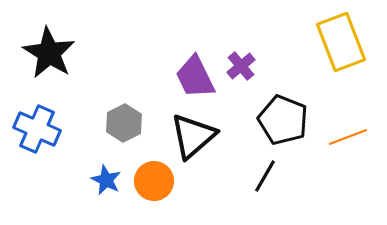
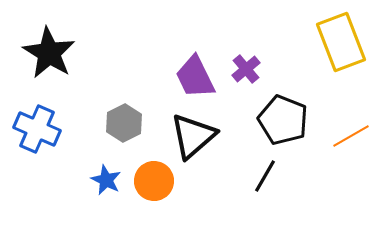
purple cross: moved 5 px right, 3 px down
orange line: moved 3 px right, 1 px up; rotated 9 degrees counterclockwise
